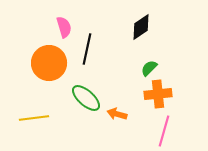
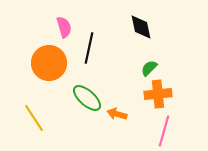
black diamond: rotated 68 degrees counterclockwise
black line: moved 2 px right, 1 px up
green ellipse: moved 1 px right
yellow line: rotated 64 degrees clockwise
